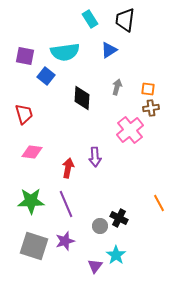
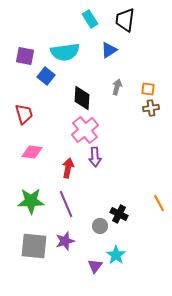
pink cross: moved 45 px left
black cross: moved 4 px up
gray square: rotated 12 degrees counterclockwise
